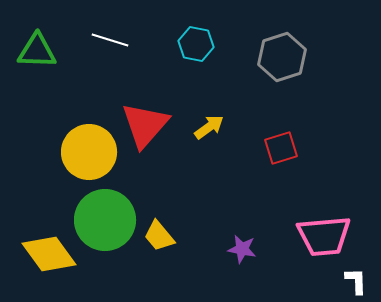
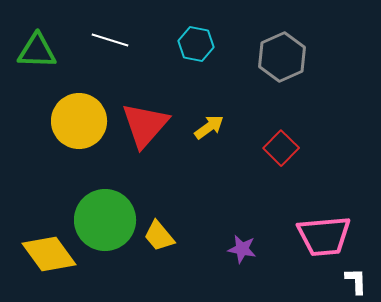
gray hexagon: rotated 6 degrees counterclockwise
red square: rotated 28 degrees counterclockwise
yellow circle: moved 10 px left, 31 px up
